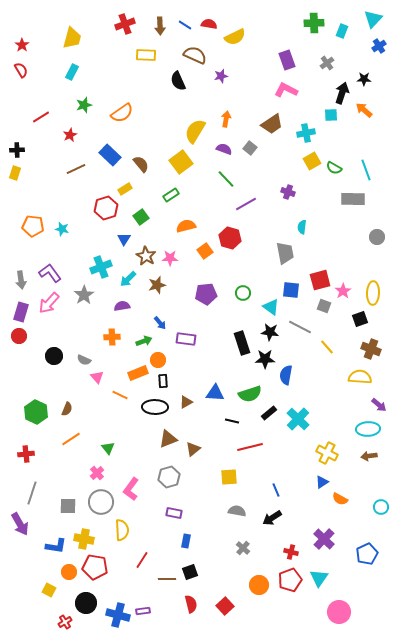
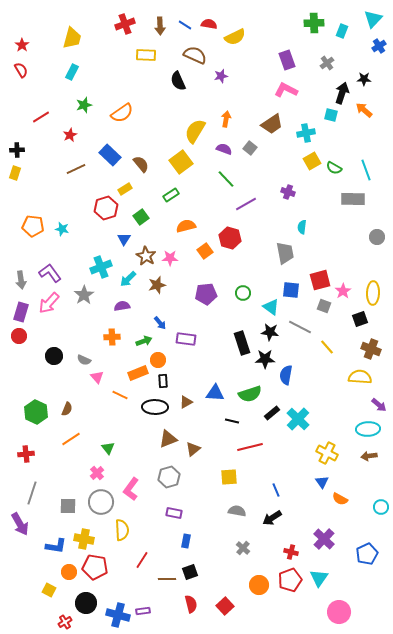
cyan square at (331, 115): rotated 16 degrees clockwise
black rectangle at (269, 413): moved 3 px right
blue triangle at (322, 482): rotated 32 degrees counterclockwise
